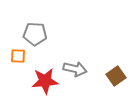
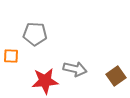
orange square: moved 7 px left
